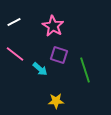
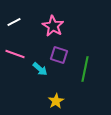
pink line: rotated 18 degrees counterclockwise
green line: moved 1 px up; rotated 30 degrees clockwise
yellow star: rotated 28 degrees counterclockwise
